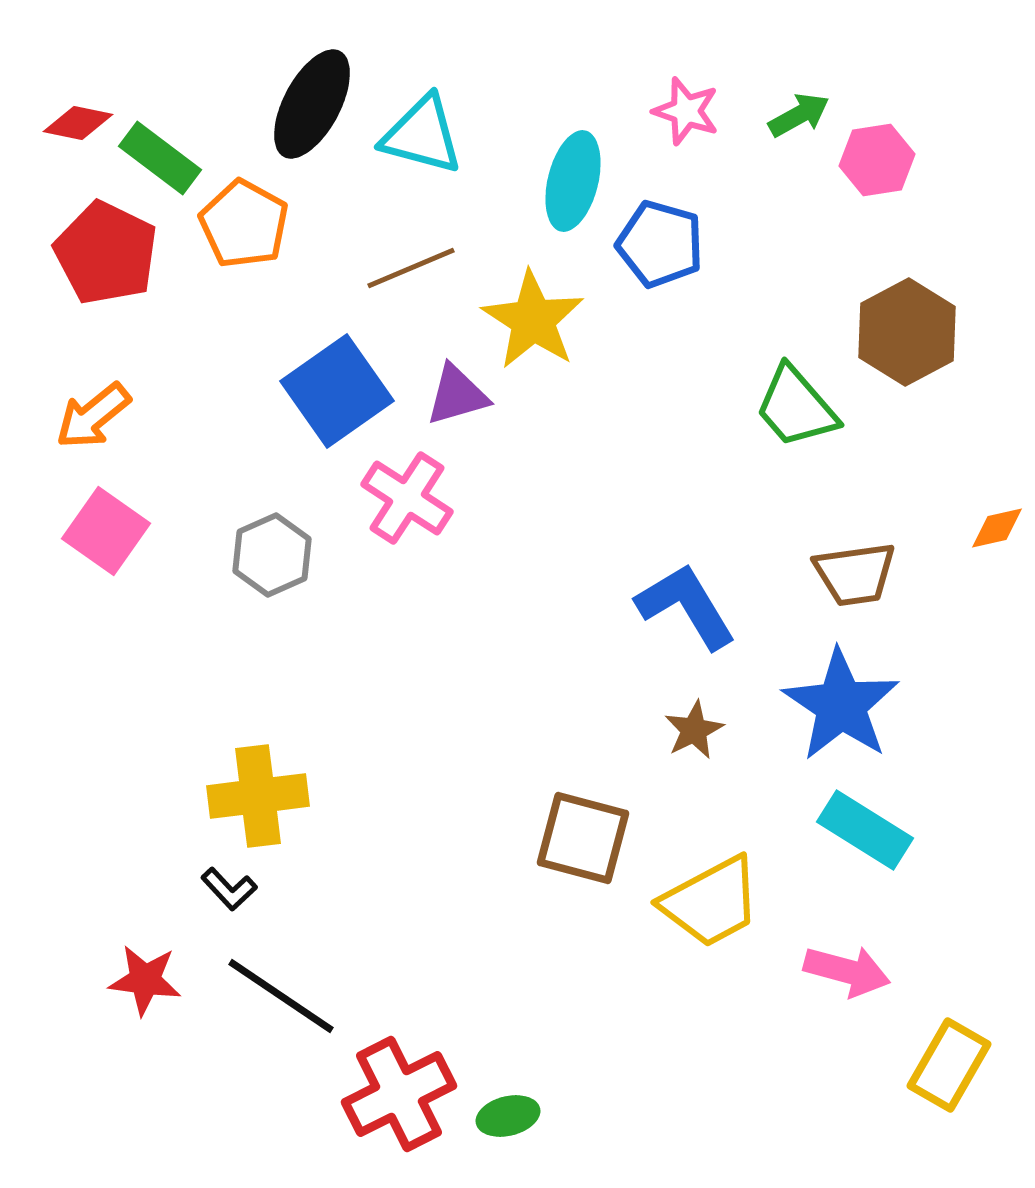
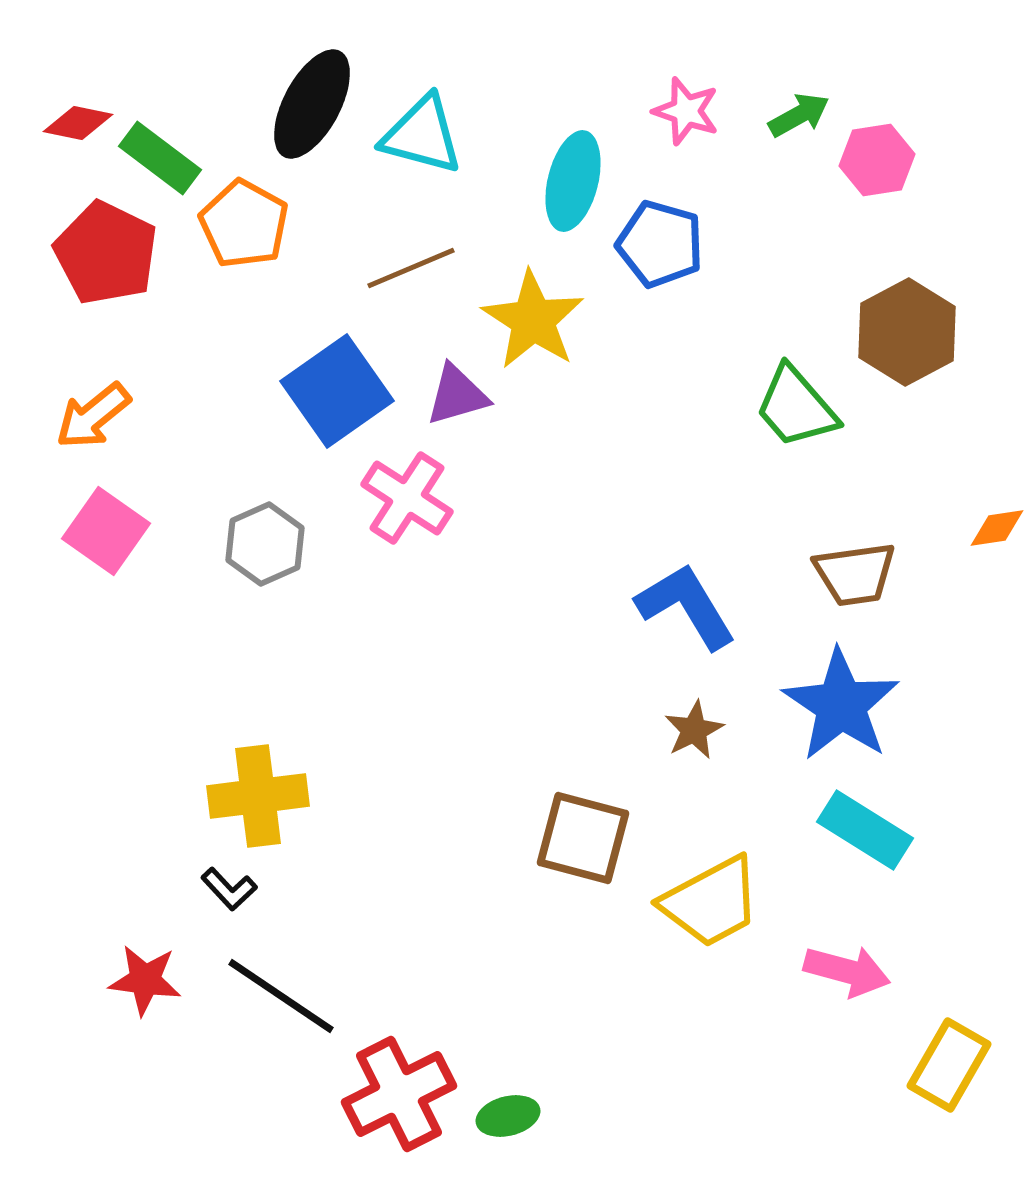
orange diamond: rotated 4 degrees clockwise
gray hexagon: moved 7 px left, 11 px up
